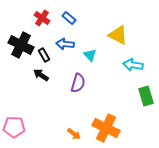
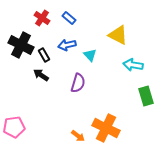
blue arrow: moved 2 px right, 1 px down; rotated 18 degrees counterclockwise
pink pentagon: rotated 10 degrees counterclockwise
orange arrow: moved 4 px right, 2 px down
